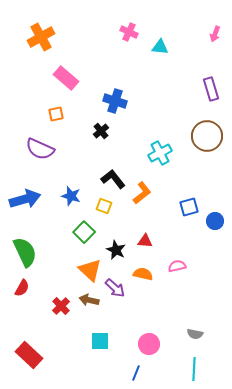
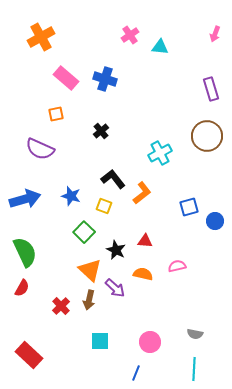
pink cross: moved 1 px right, 3 px down; rotated 30 degrees clockwise
blue cross: moved 10 px left, 22 px up
brown arrow: rotated 90 degrees counterclockwise
pink circle: moved 1 px right, 2 px up
